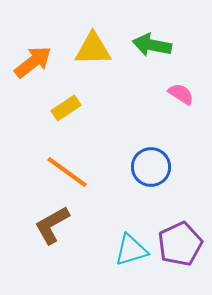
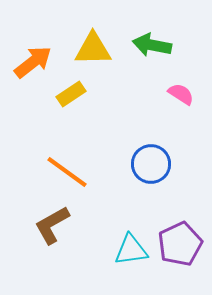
yellow rectangle: moved 5 px right, 14 px up
blue circle: moved 3 px up
cyan triangle: rotated 9 degrees clockwise
